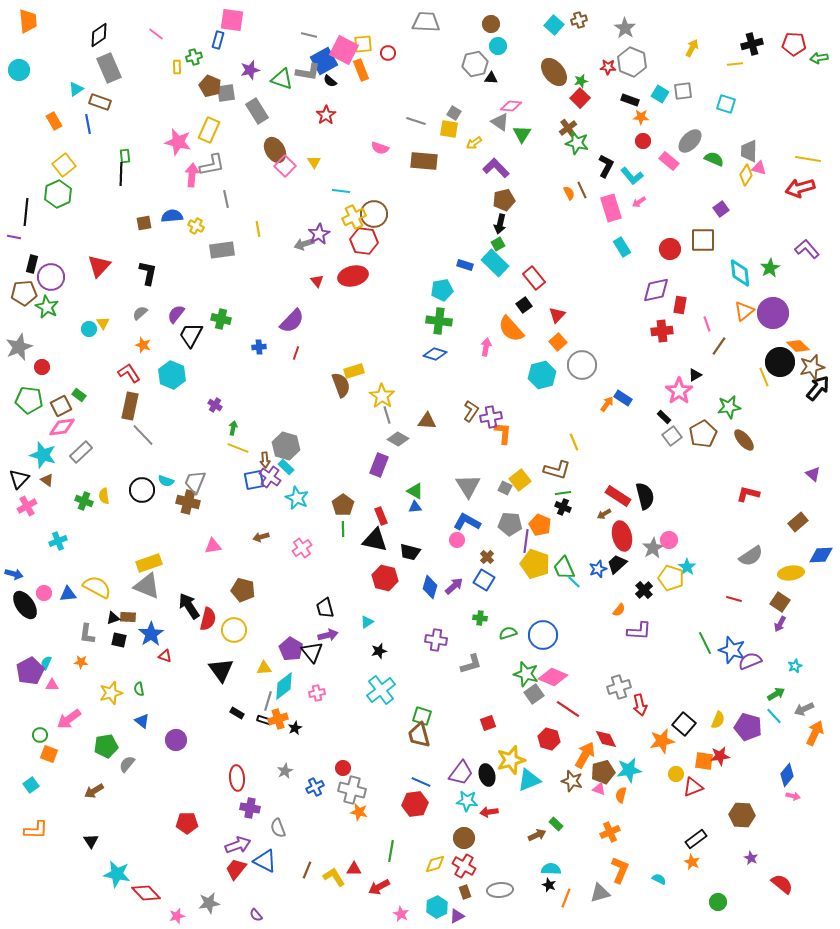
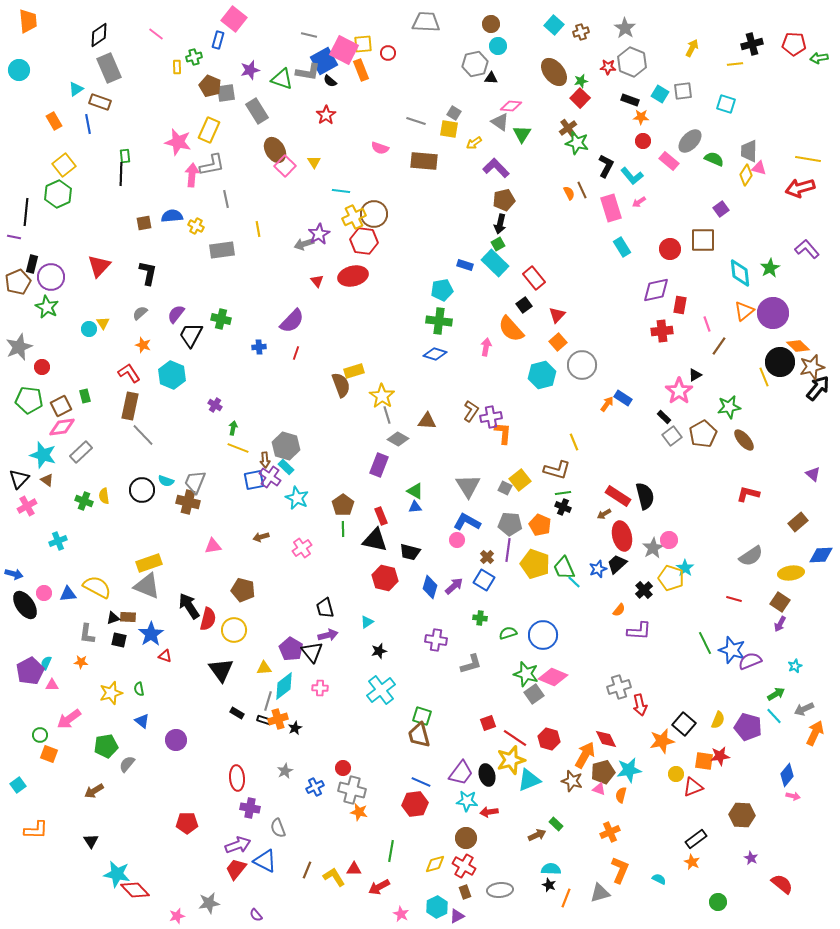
pink square at (232, 20): moved 2 px right, 1 px up; rotated 30 degrees clockwise
brown cross at (579, 20): moved 2 px right, 12 px down
brown pentagon at (24, 293): moved 6 px left, 11 px up; rotated 20 degrees counterclockwise
green rectangle at (79, 395): moved 6 px right, 1 px down; rotated 40 degrees clockwise
purple line at (526, 541): moved 18 px left, 9 px down
cyan star at (687, 567): moved 2 px left, 1 px down
pink cross at (317, 693): moved 3 px right, 5 px up; rotated 14 degrees clockwise
red line at (568, 709): moved 53 px left, 29 px down
cyan square at (31, 785): moved 13 px left
brown circle at (464, 838): moved 2 px right
red diamond at (146, 893): moved 11 px left, 3 px up
